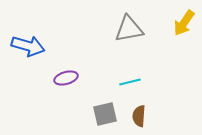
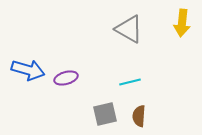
yellow arrow: moved 2 px left; rotated 28 degrees counterclockwise
gray triangle: rotated 40 degrees clockwise
blue arrow: moved 24 px down
